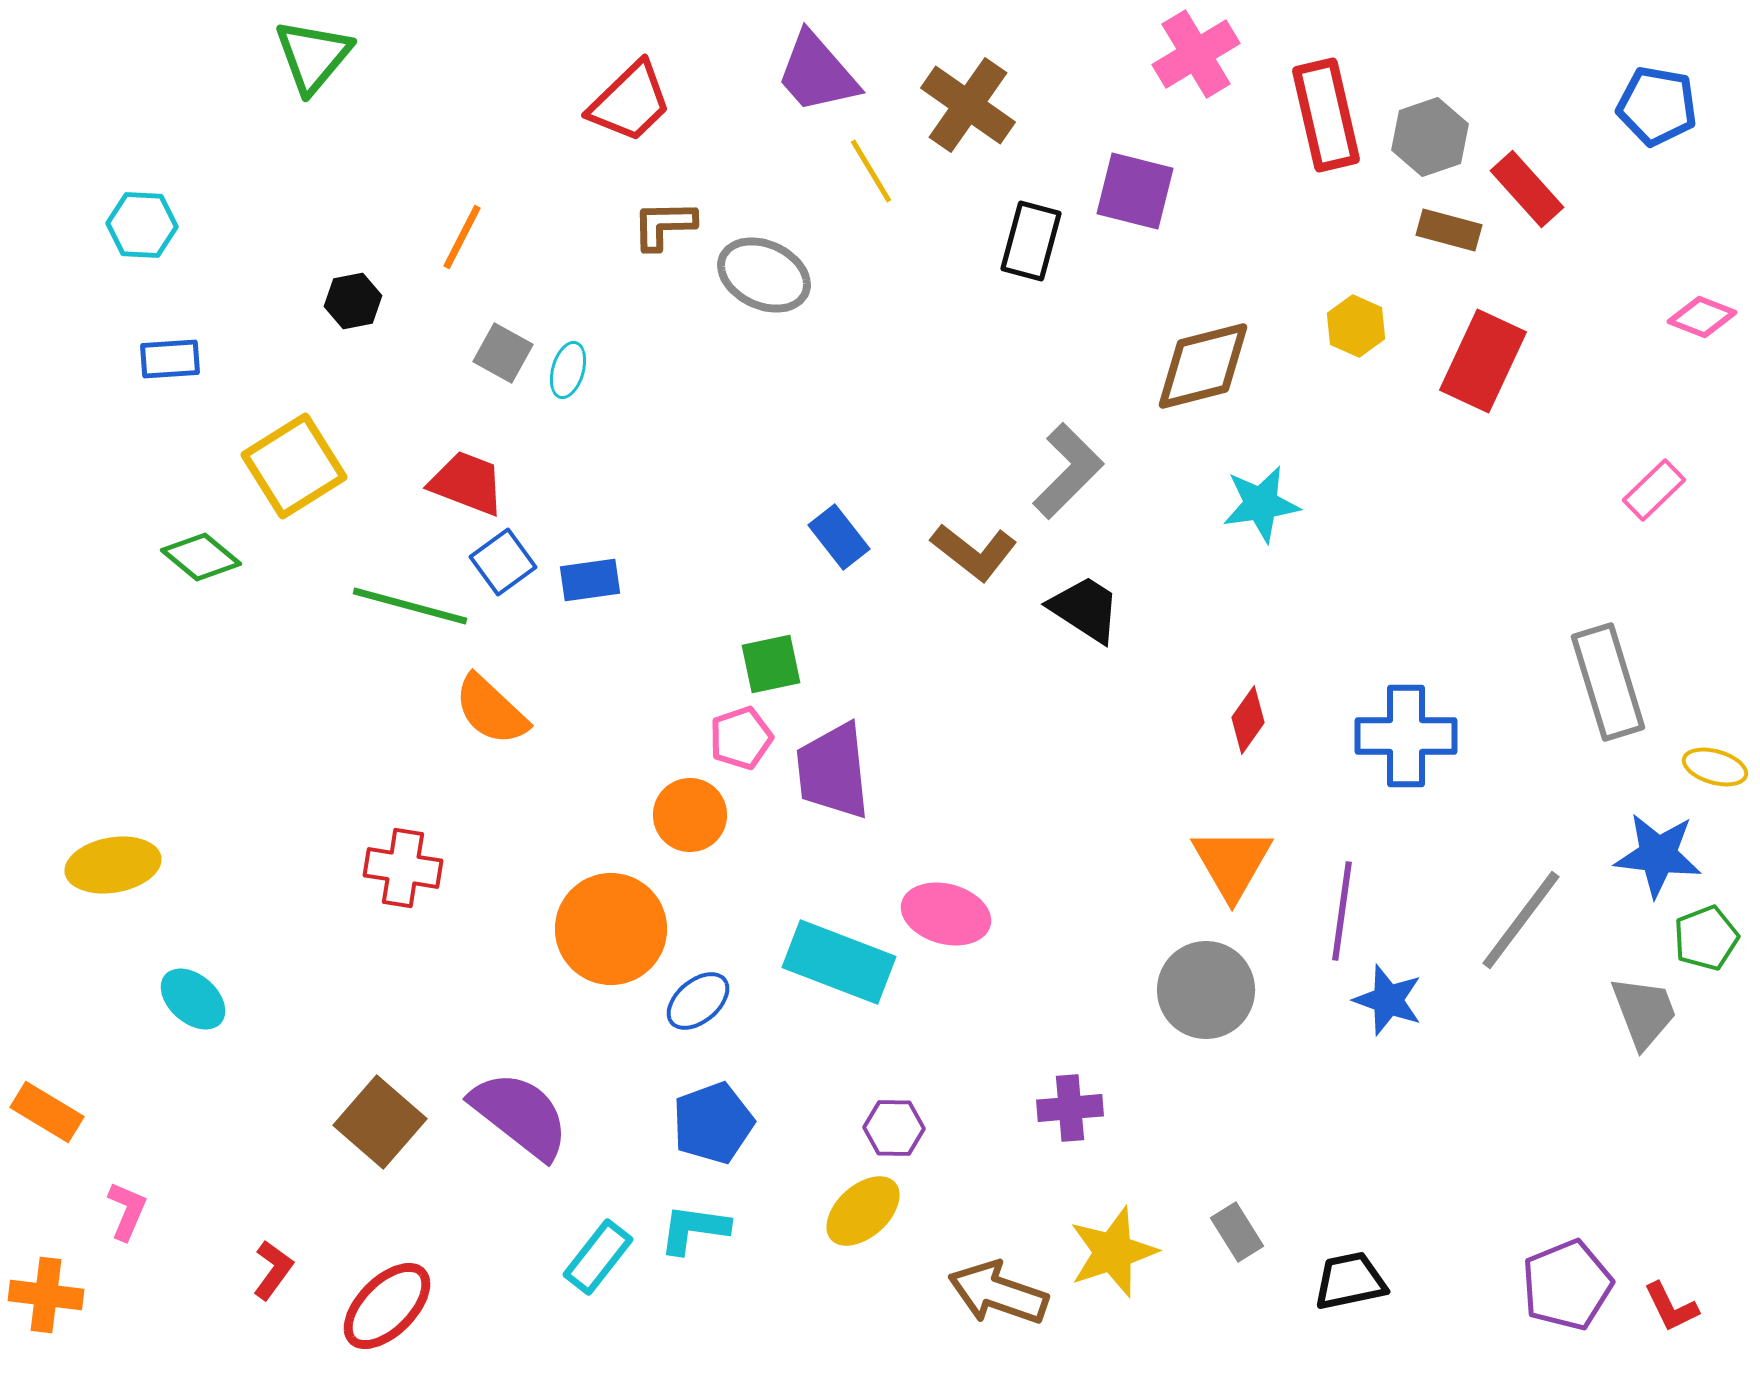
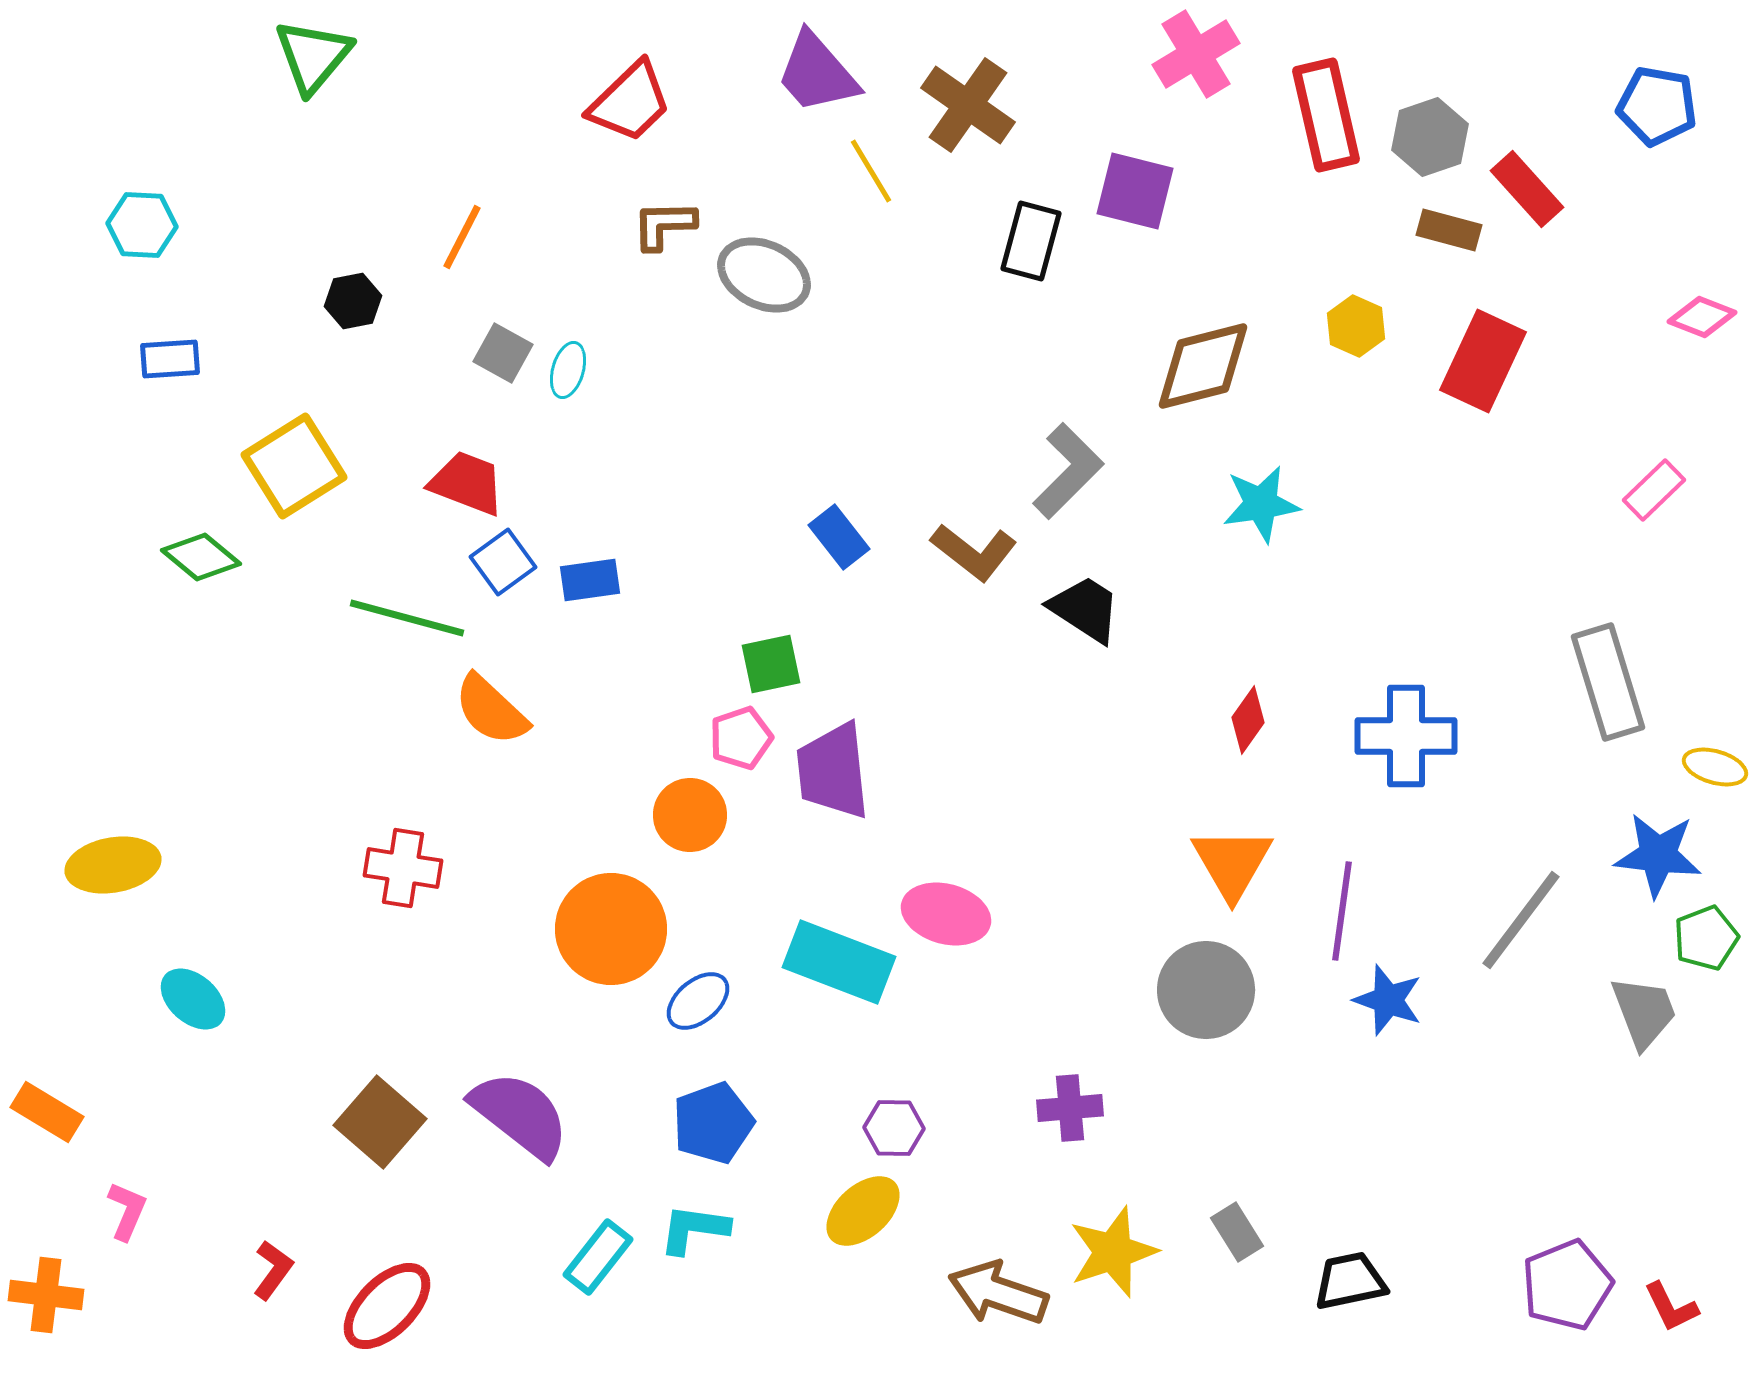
green line at (410, 606): moved 3 px left, 12 px down
